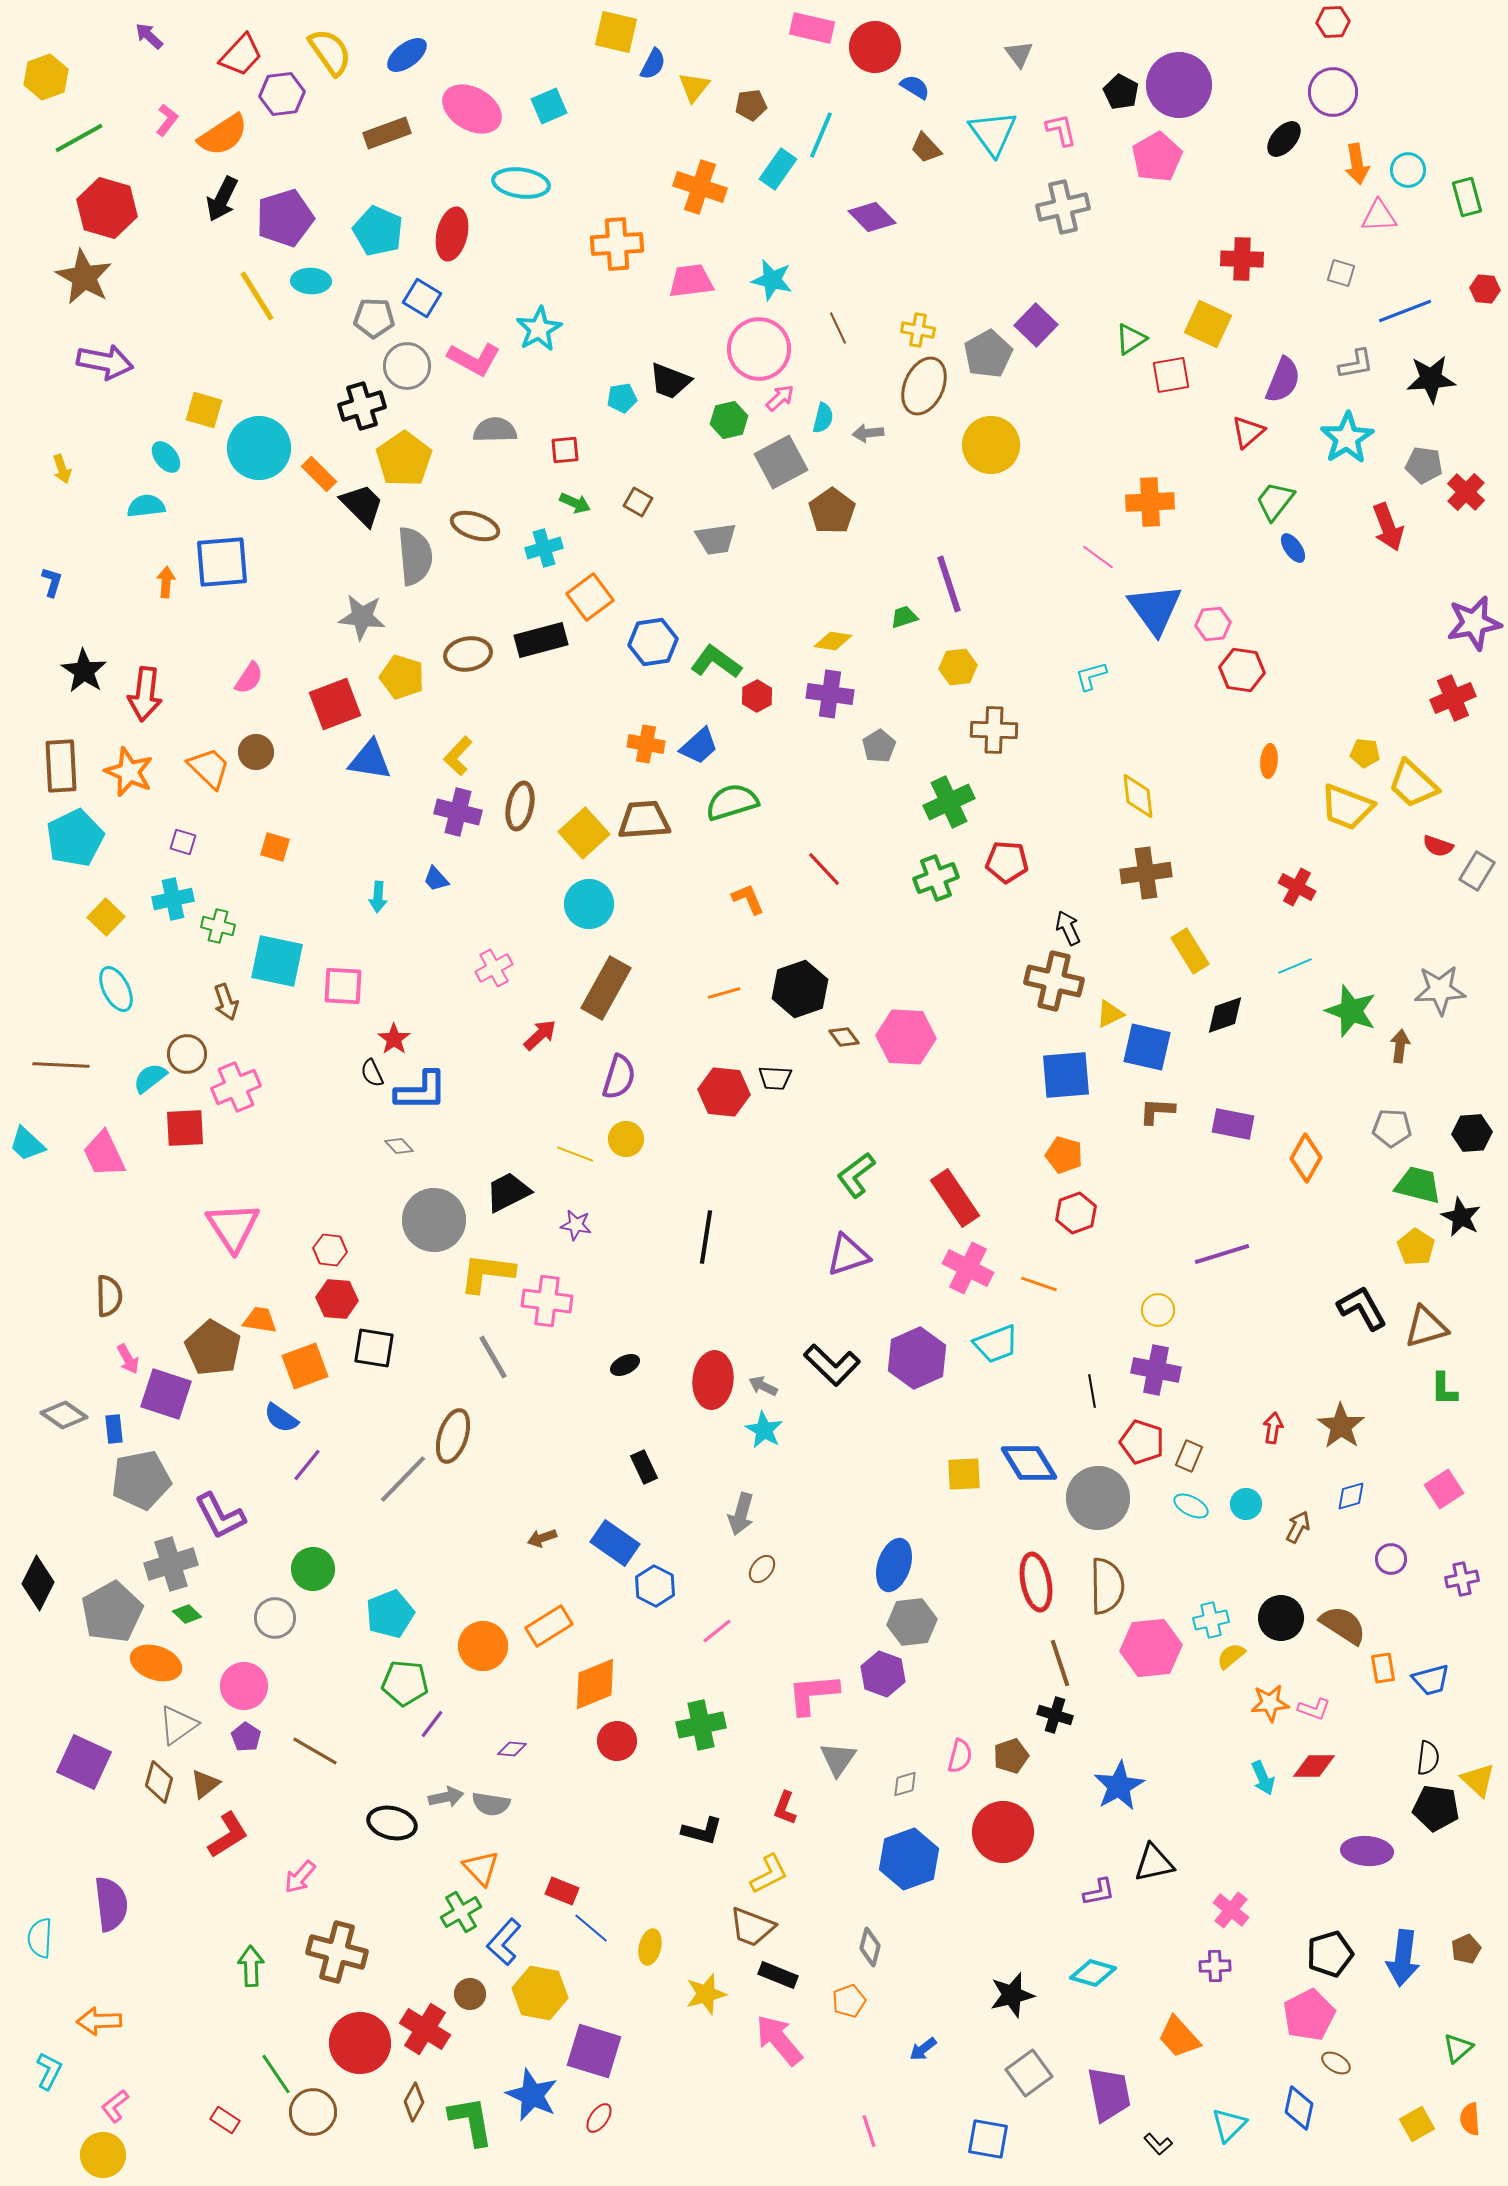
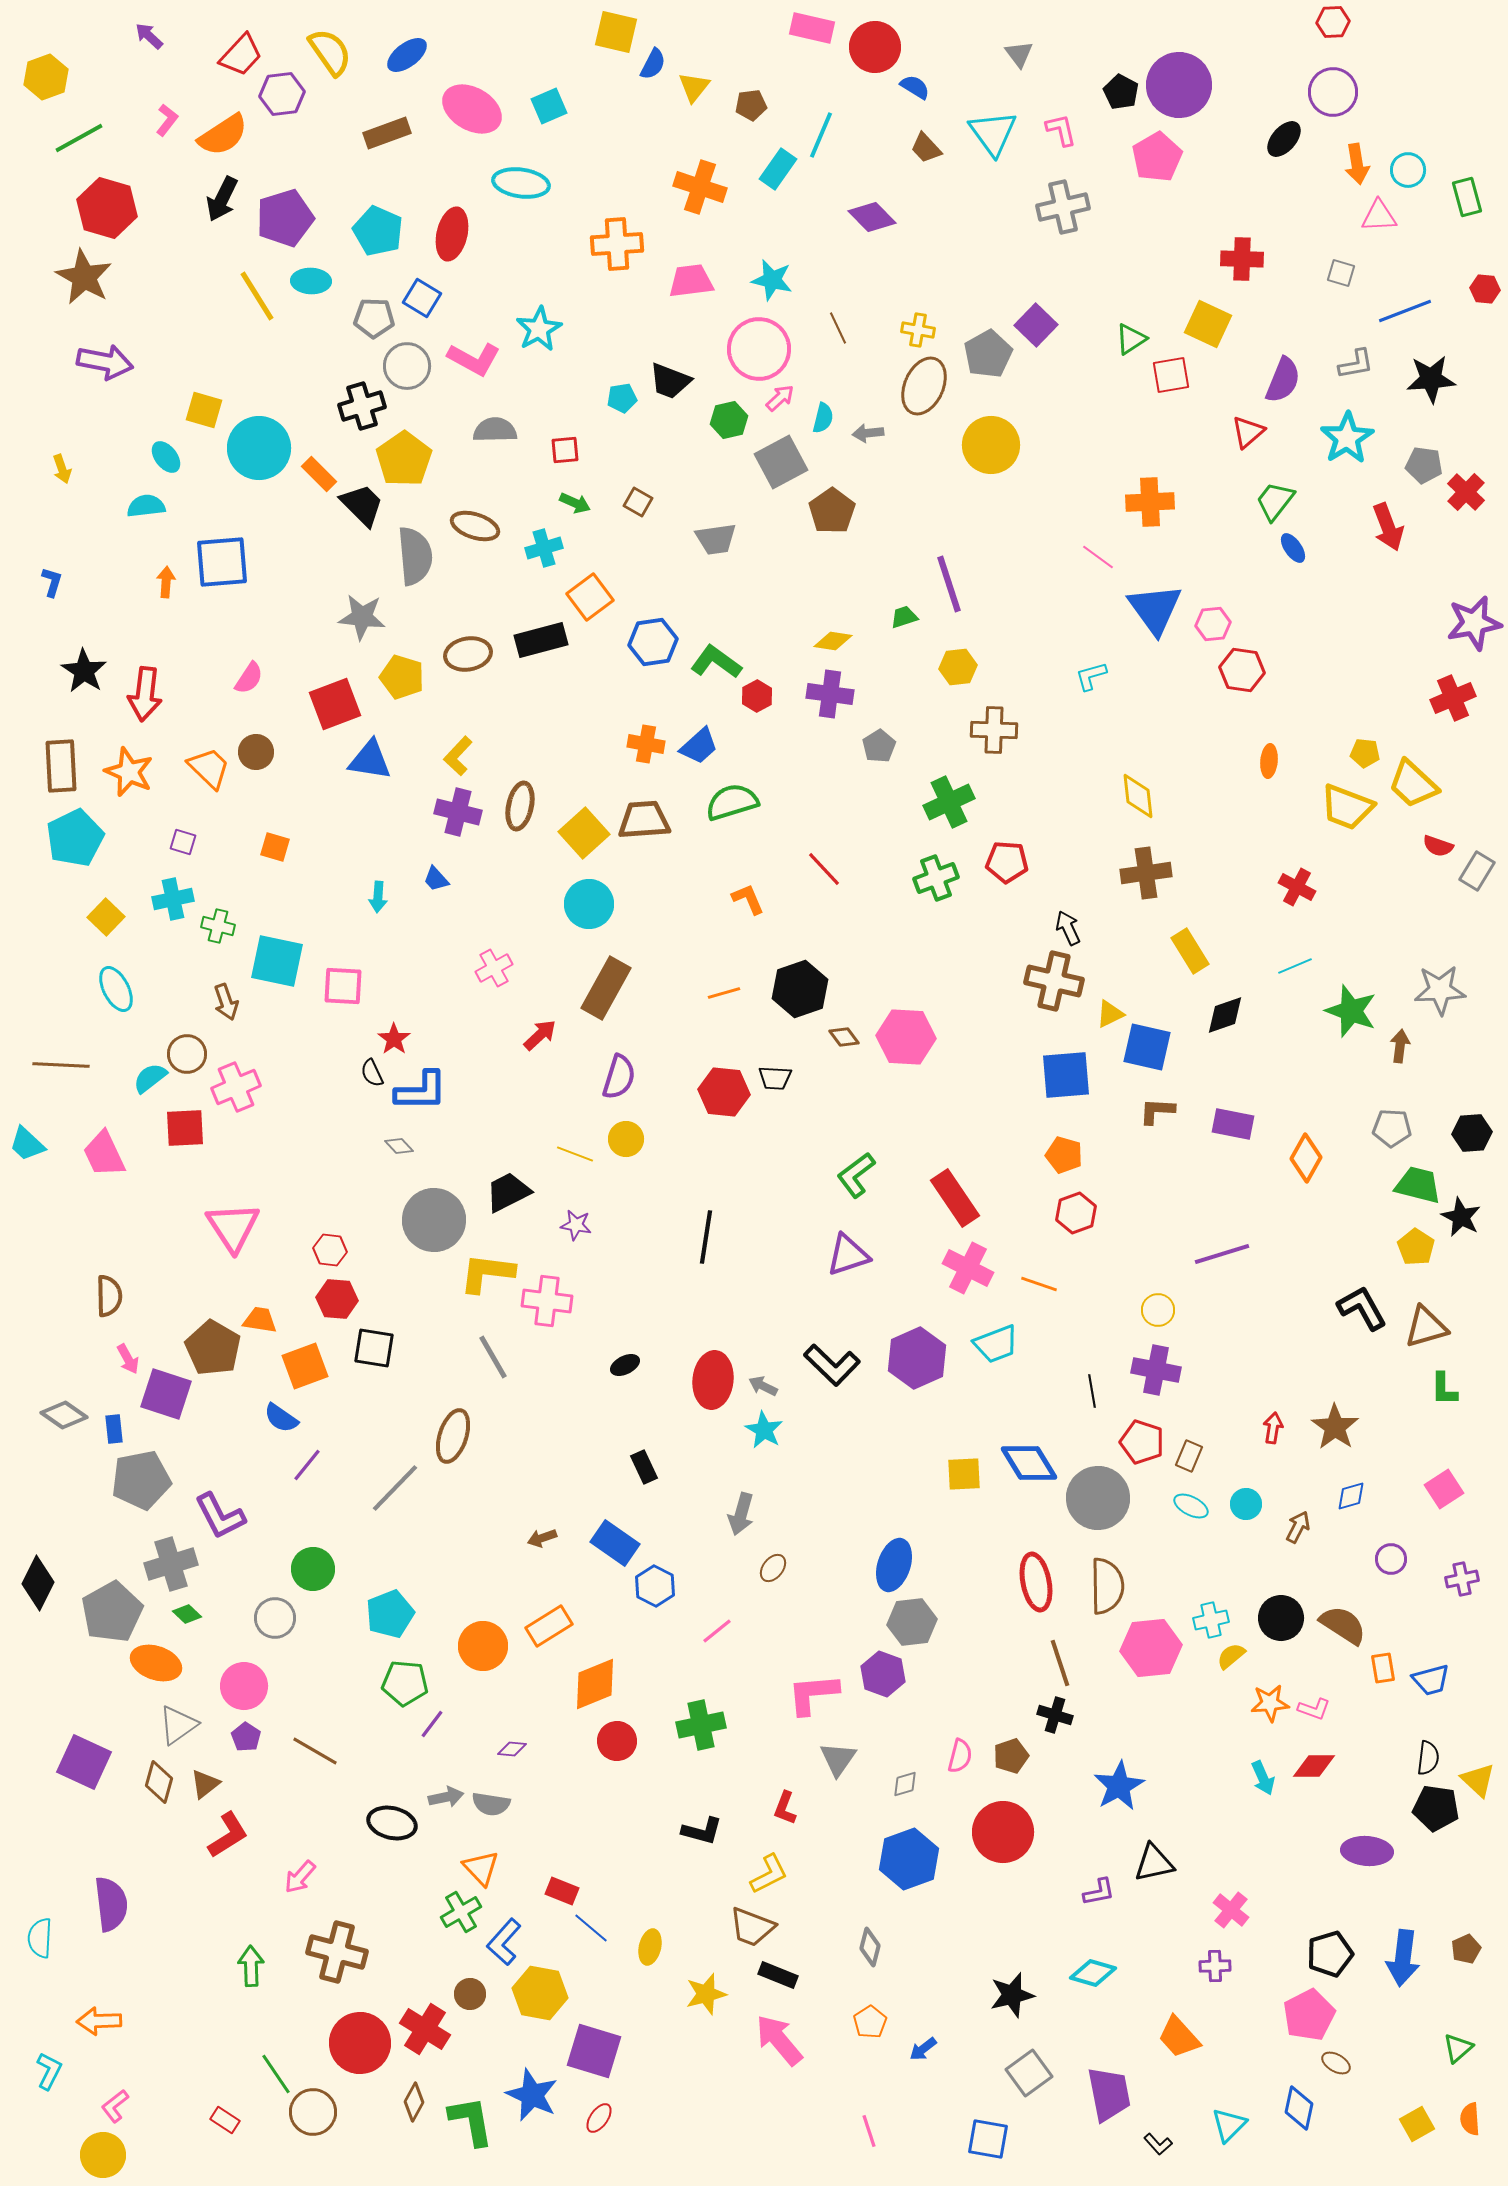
brown star at (1341, 1426): moved 6 px left, 1 px down
gray line at (403, 1479): moved 8 px left, 9 px down
brown ellipse at (762, 1569): moved 11 px right, 1 px up
orange pentagon at (849, 2001): moved 21 px right, 21 px down; rotated 12 degrees counterclockwise
